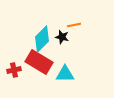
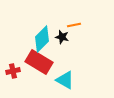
red cross: moved 1 px left, 1 px down
cyan triangle: moved 6 px down; rotated 30 degrees clockwise
